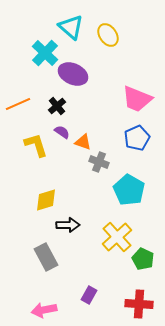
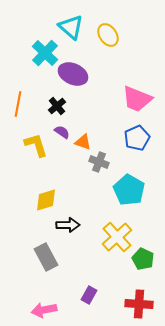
orange line: rotated 55 degrees counterclockwise
